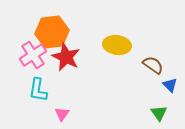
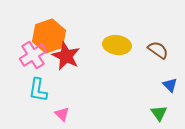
orange hexagon: moved 3 px left, 4 px down; rotated 12 degrees counterclockwise
red star: moved 1 px up
brown semicircle: moved 5 px right, 15 px up
pink triangle: rotated 21 degrees counterclockwise
